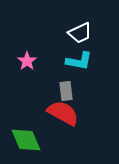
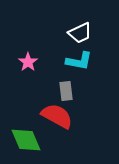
pink star: moved 1 px right, 1 px down
red semicircle: moved 6 px left, 3 px down
